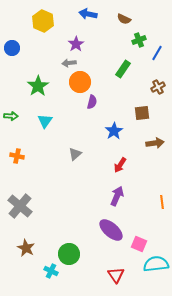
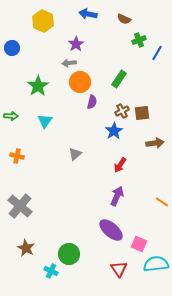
green rectangle: moved 4 px left, 10 px down
brown cross: moved 36 px left, 24 px down
orange line: rotated 48 degrees counterclockwise
red triangle: moved 3 px right, 6 px up
